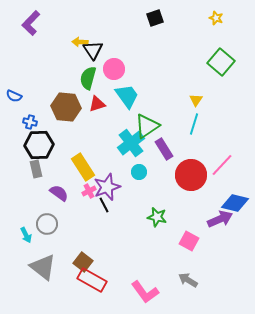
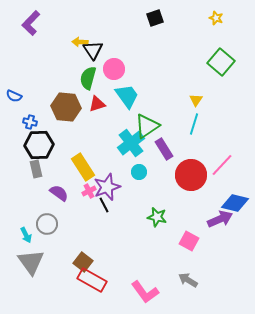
gray triangle: moved 12 px left, 5 px up; rotated 16 degrees clockwise
